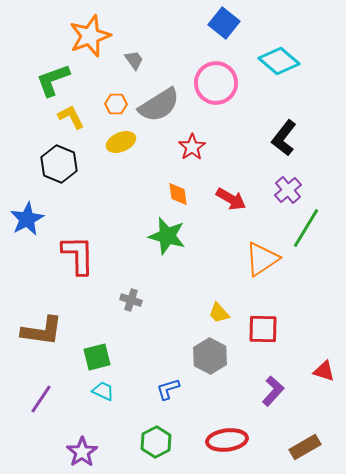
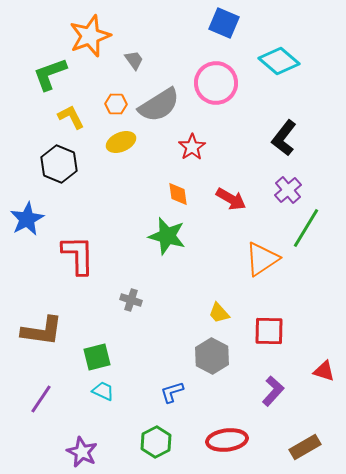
blue square: rotated 16 degrees counterclockwise
green L-shape: moved 3 px left, 6 px up
red square: moved 6 px right, 2 px down
gray hexagon: moved 2 px right
blue L-shape: moved 4 px right, 3 px down
purple star: rotated 12 degrees counterclockwise
